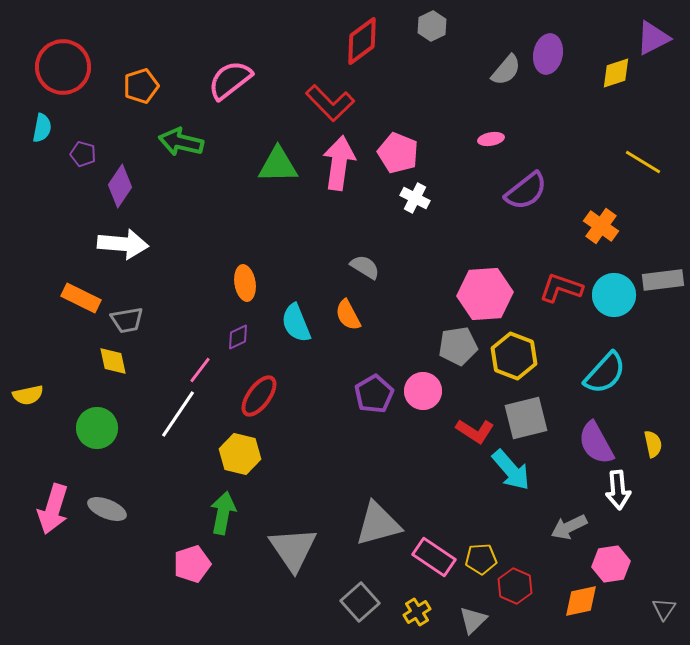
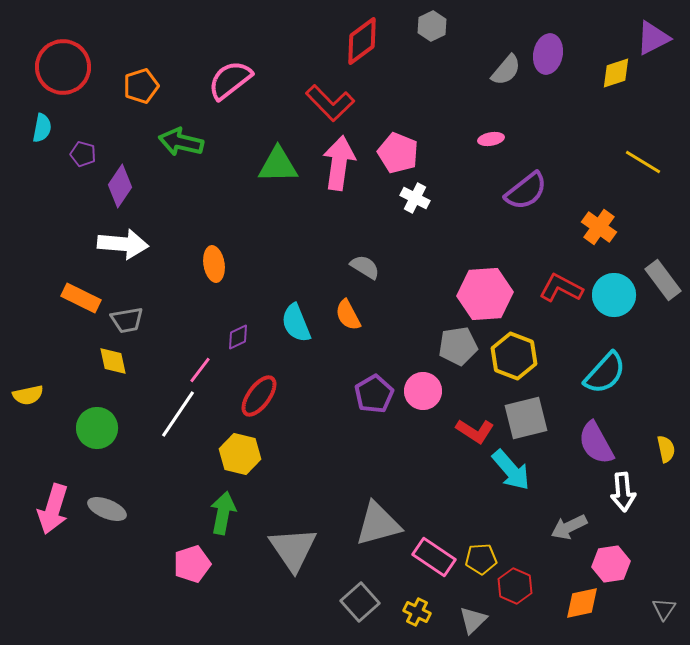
orange cross at (601, 226): moved 2 px left, 1 px down
gray rectangle at (663, 280): rotated 60 degrees clockwise
orange ellipse at (245, 283): moved 31 px left, 19 px up
red L-shape at (561, 288): rotated 9 degrees clockwise
yellow semicircle at (653, 444): moved 13 px right, 5 px down
white arrow at (618, 490): moved 5 px right, 2 px down
orange diamond at (581, 601): moved 1 px right, 2 px down
yellow cross at (417, 612): rotated 32 degrees counterclockwise
